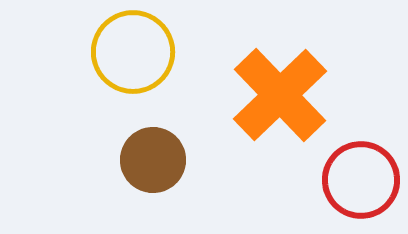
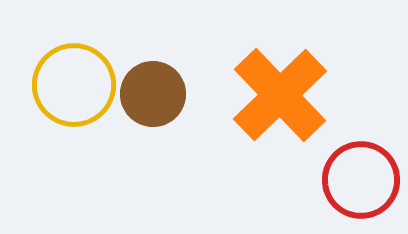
yellow circle: moved 59 px left, 33 px down
brown circle: moved 66 px up
